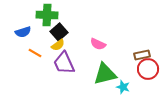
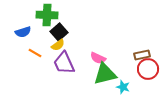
pink semicircle: moved 14 px down
